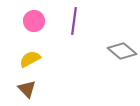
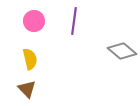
yellow semicircle: rotated 105 degrees clockwise
